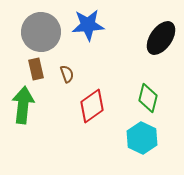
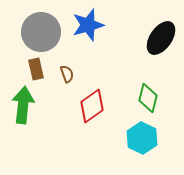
blue star: rotated 12 degrees counterclockwise
